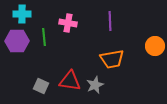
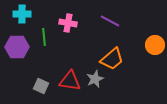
purple line: rotated 60 degrees counterclockwise
purple hexagon: moved 6 px down
orange circle: moved 1 px up
orange trapezoid: rotated 30 degrees counterclockwise
gray star: moved 6 px up
